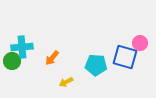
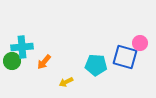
orange arrow: moved 8 px left, 4 px down
